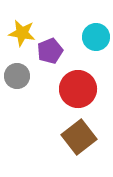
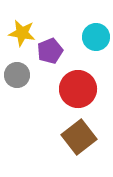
gray circle: moved 1 px up
